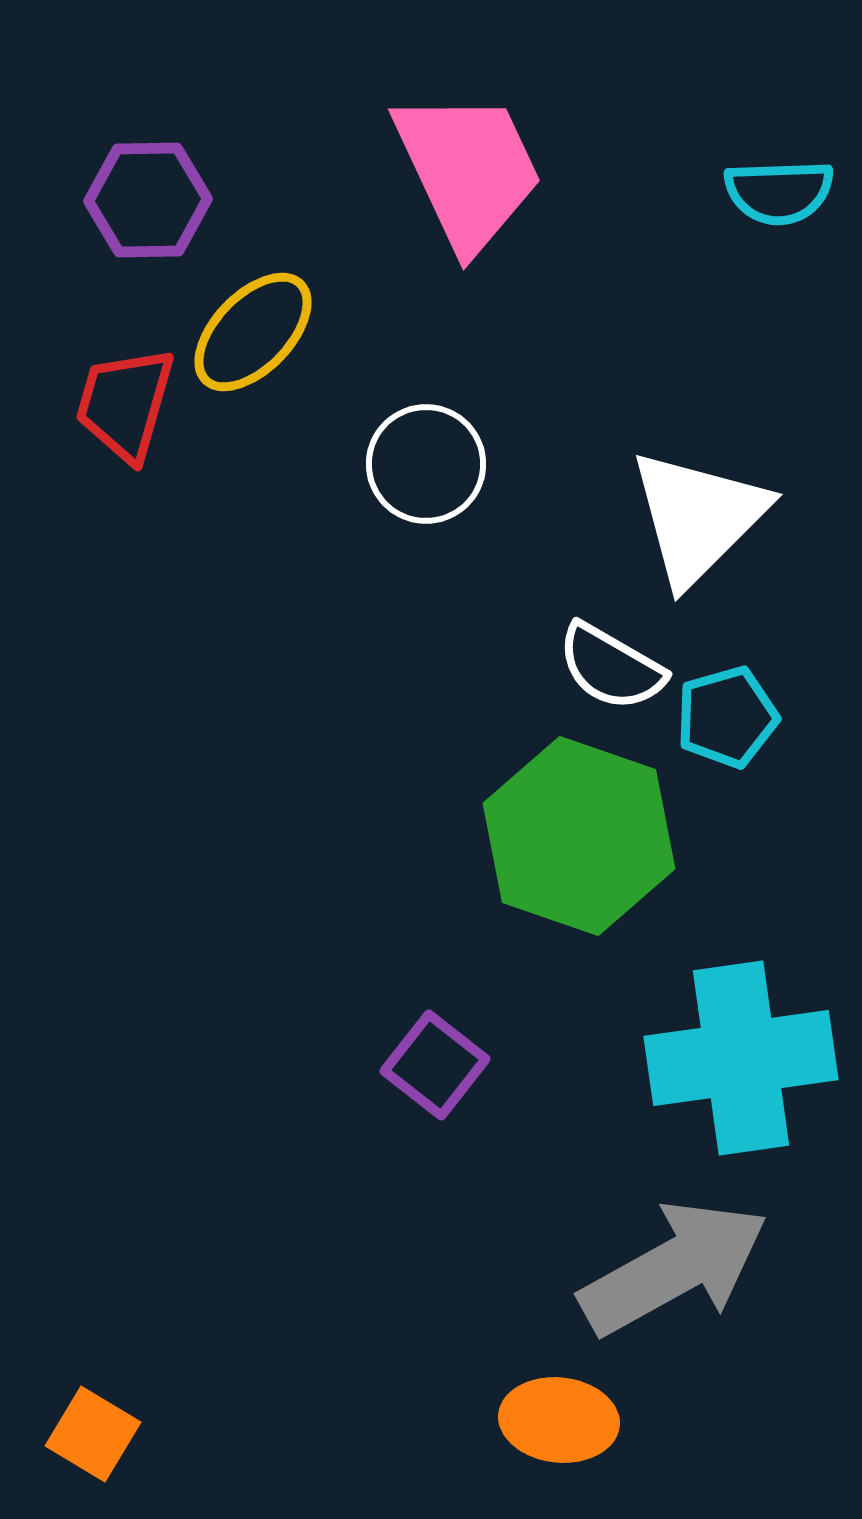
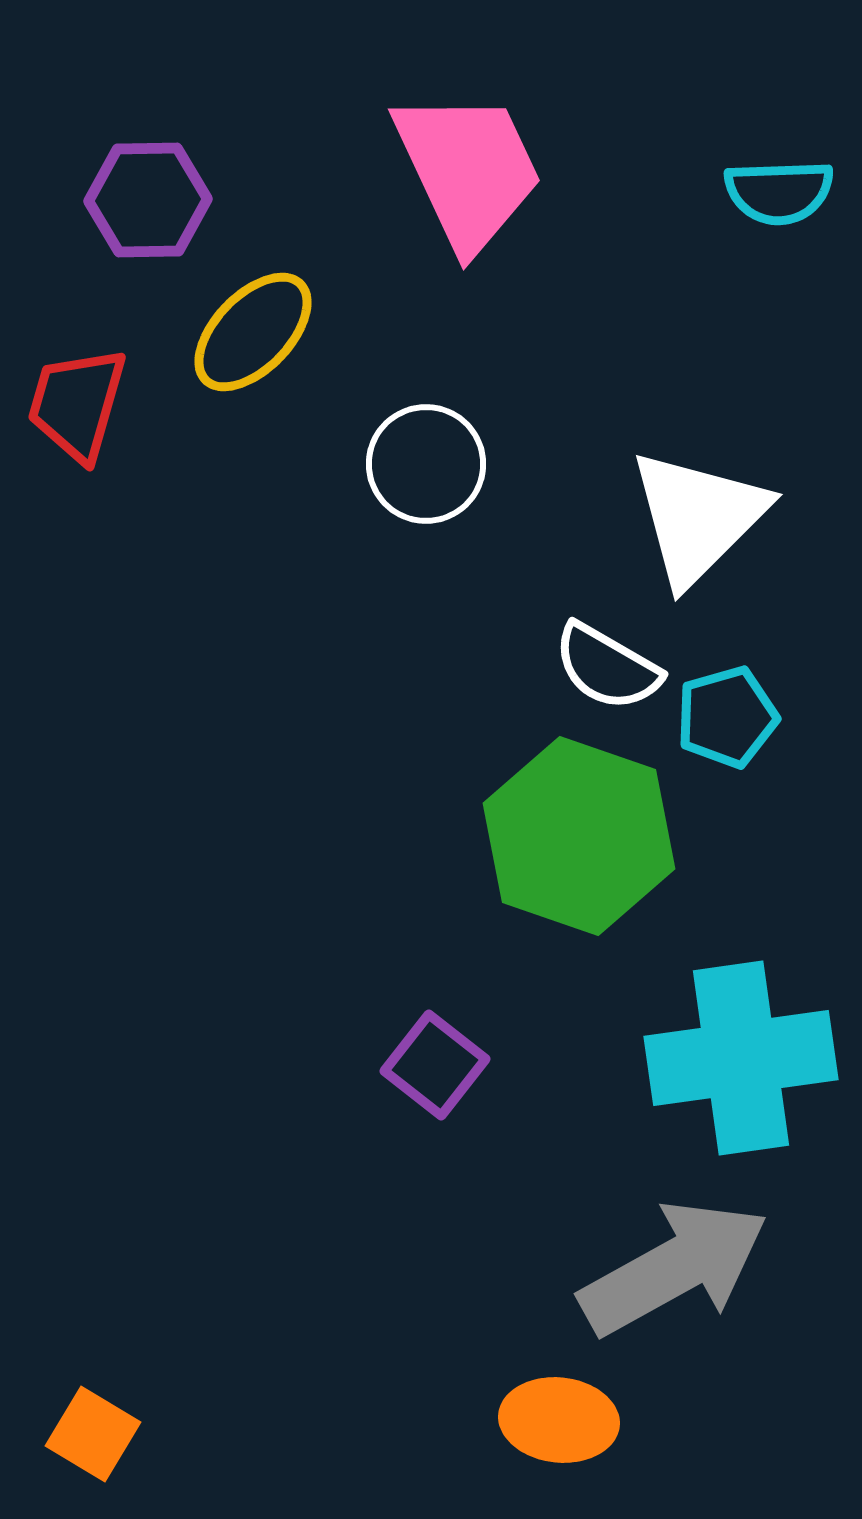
red trapezoid: moved 48 px left
white semicircle: moved 4 px left
